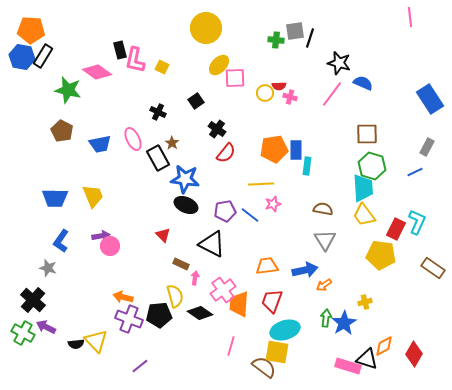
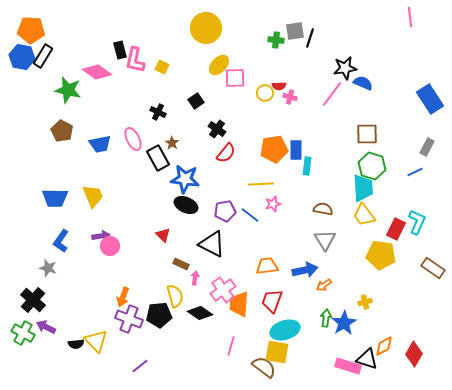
black star at (339, 63): moved 6 px right, 5 px down; rotated 25 degrees counterclockwise
orange arrow at (123, 297): rotated 84 degrees counterclockwise
